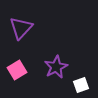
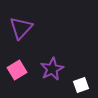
purple star: moved 4 px left, 2 px down
